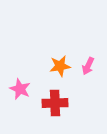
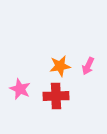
red cross: moved 1 px right, 7 px up
